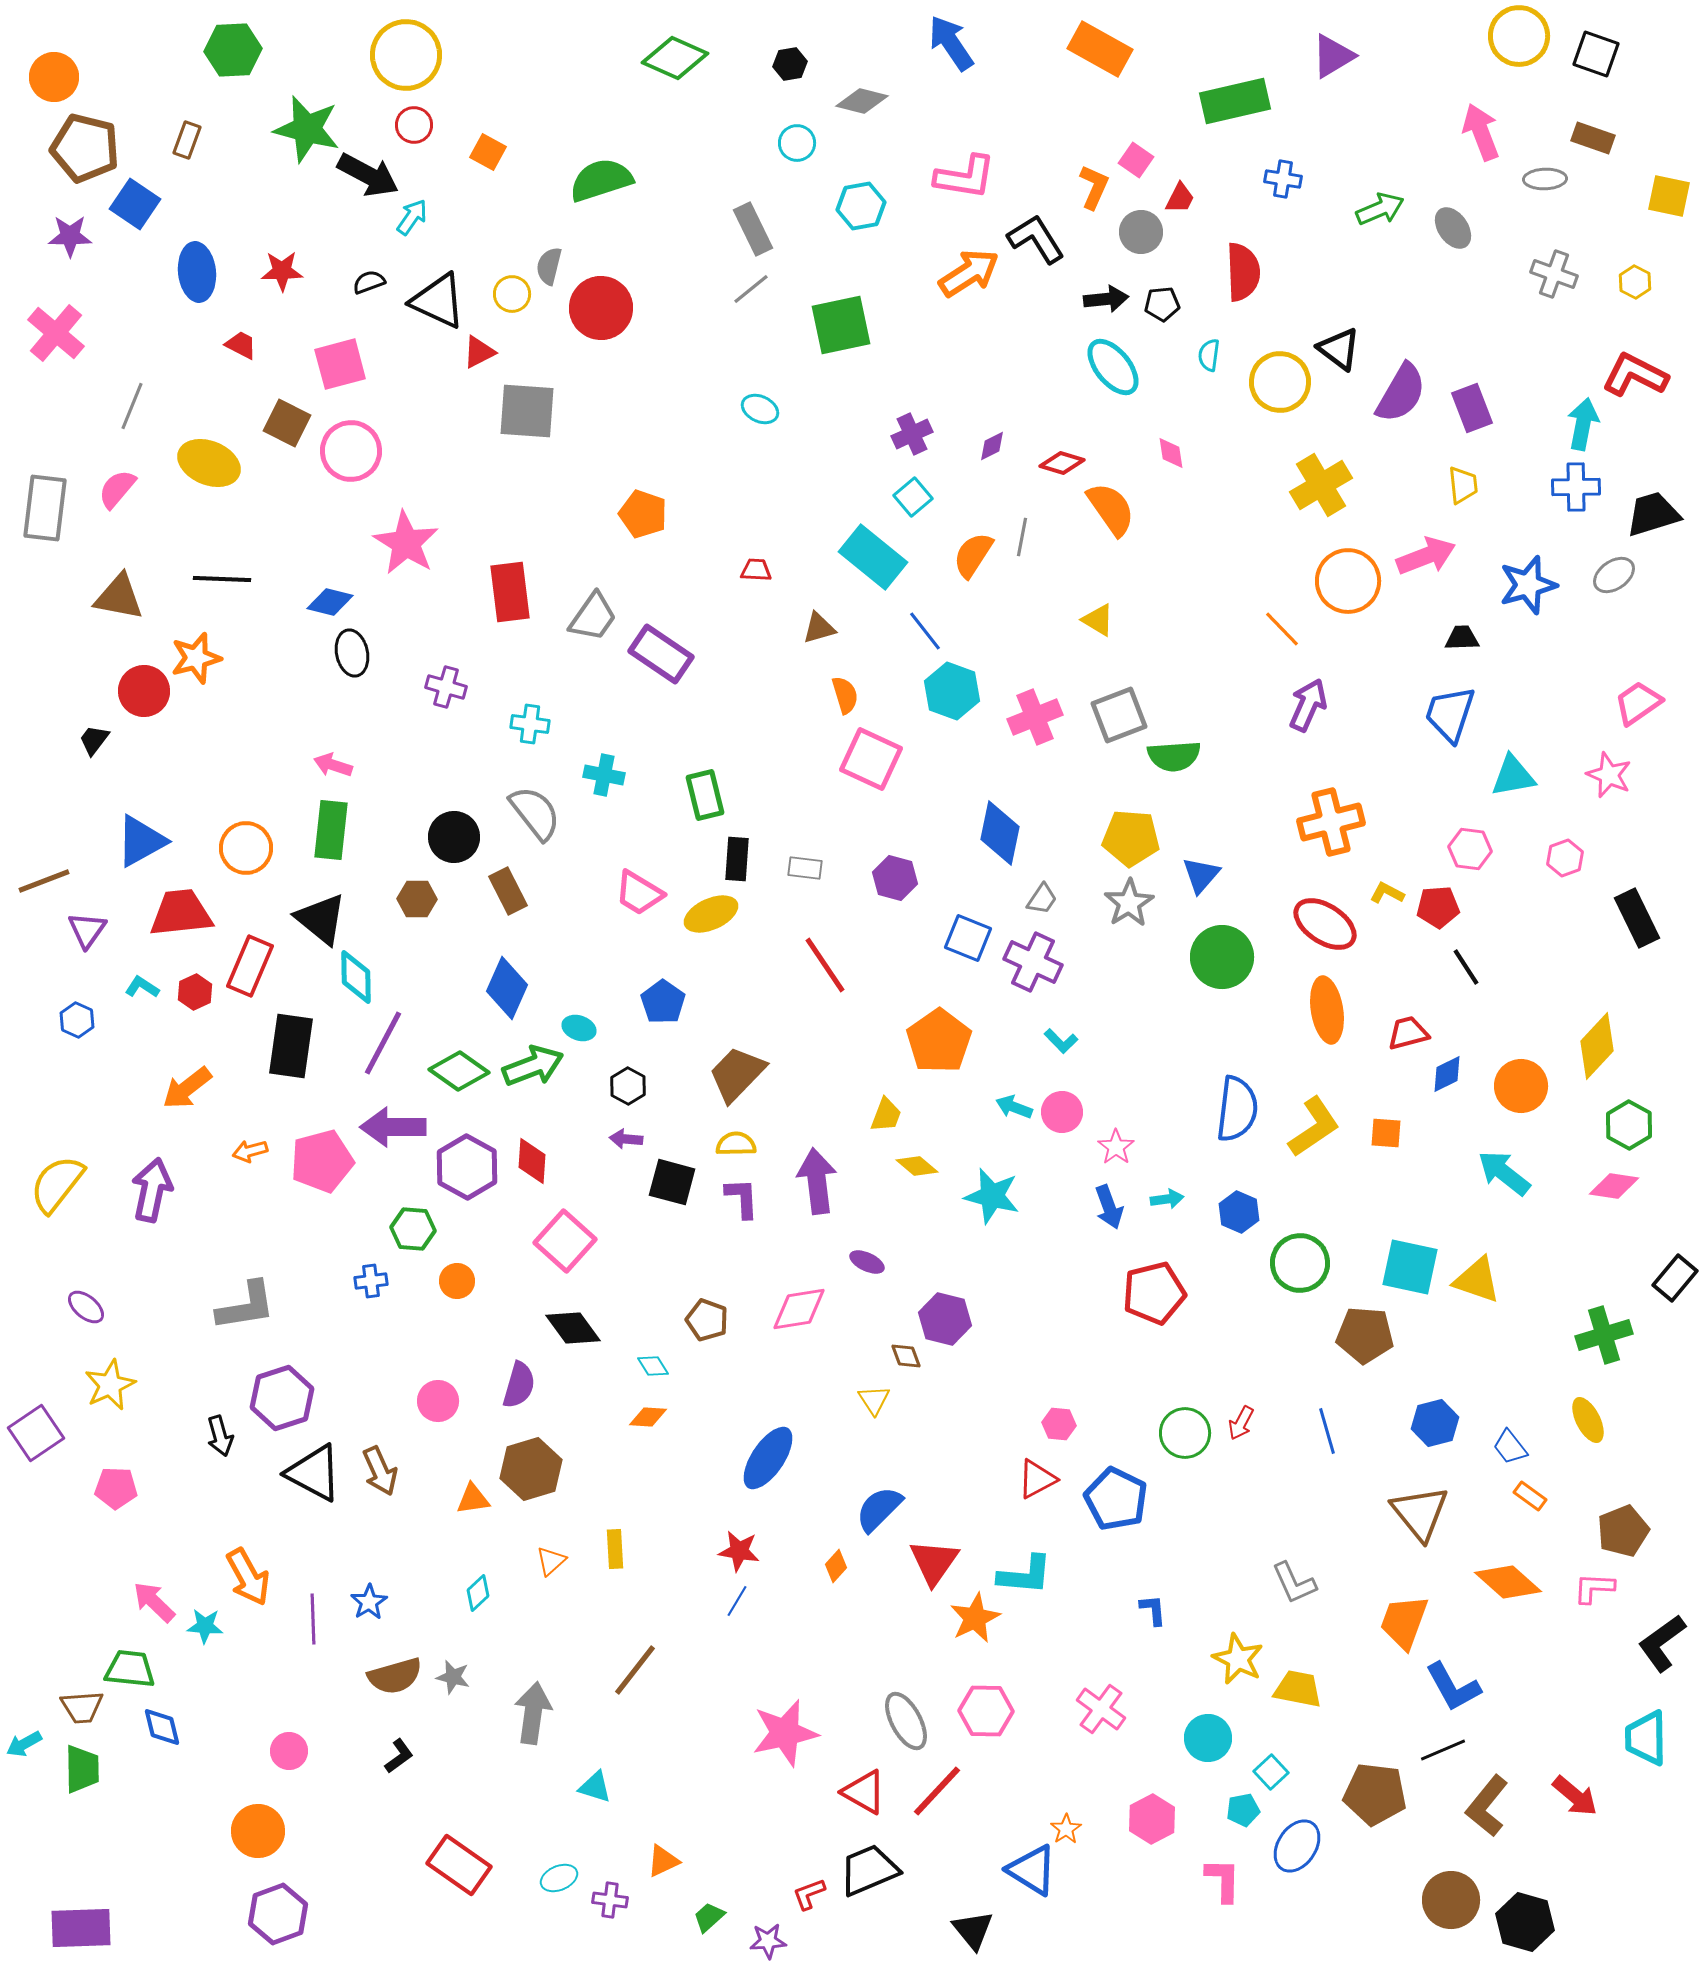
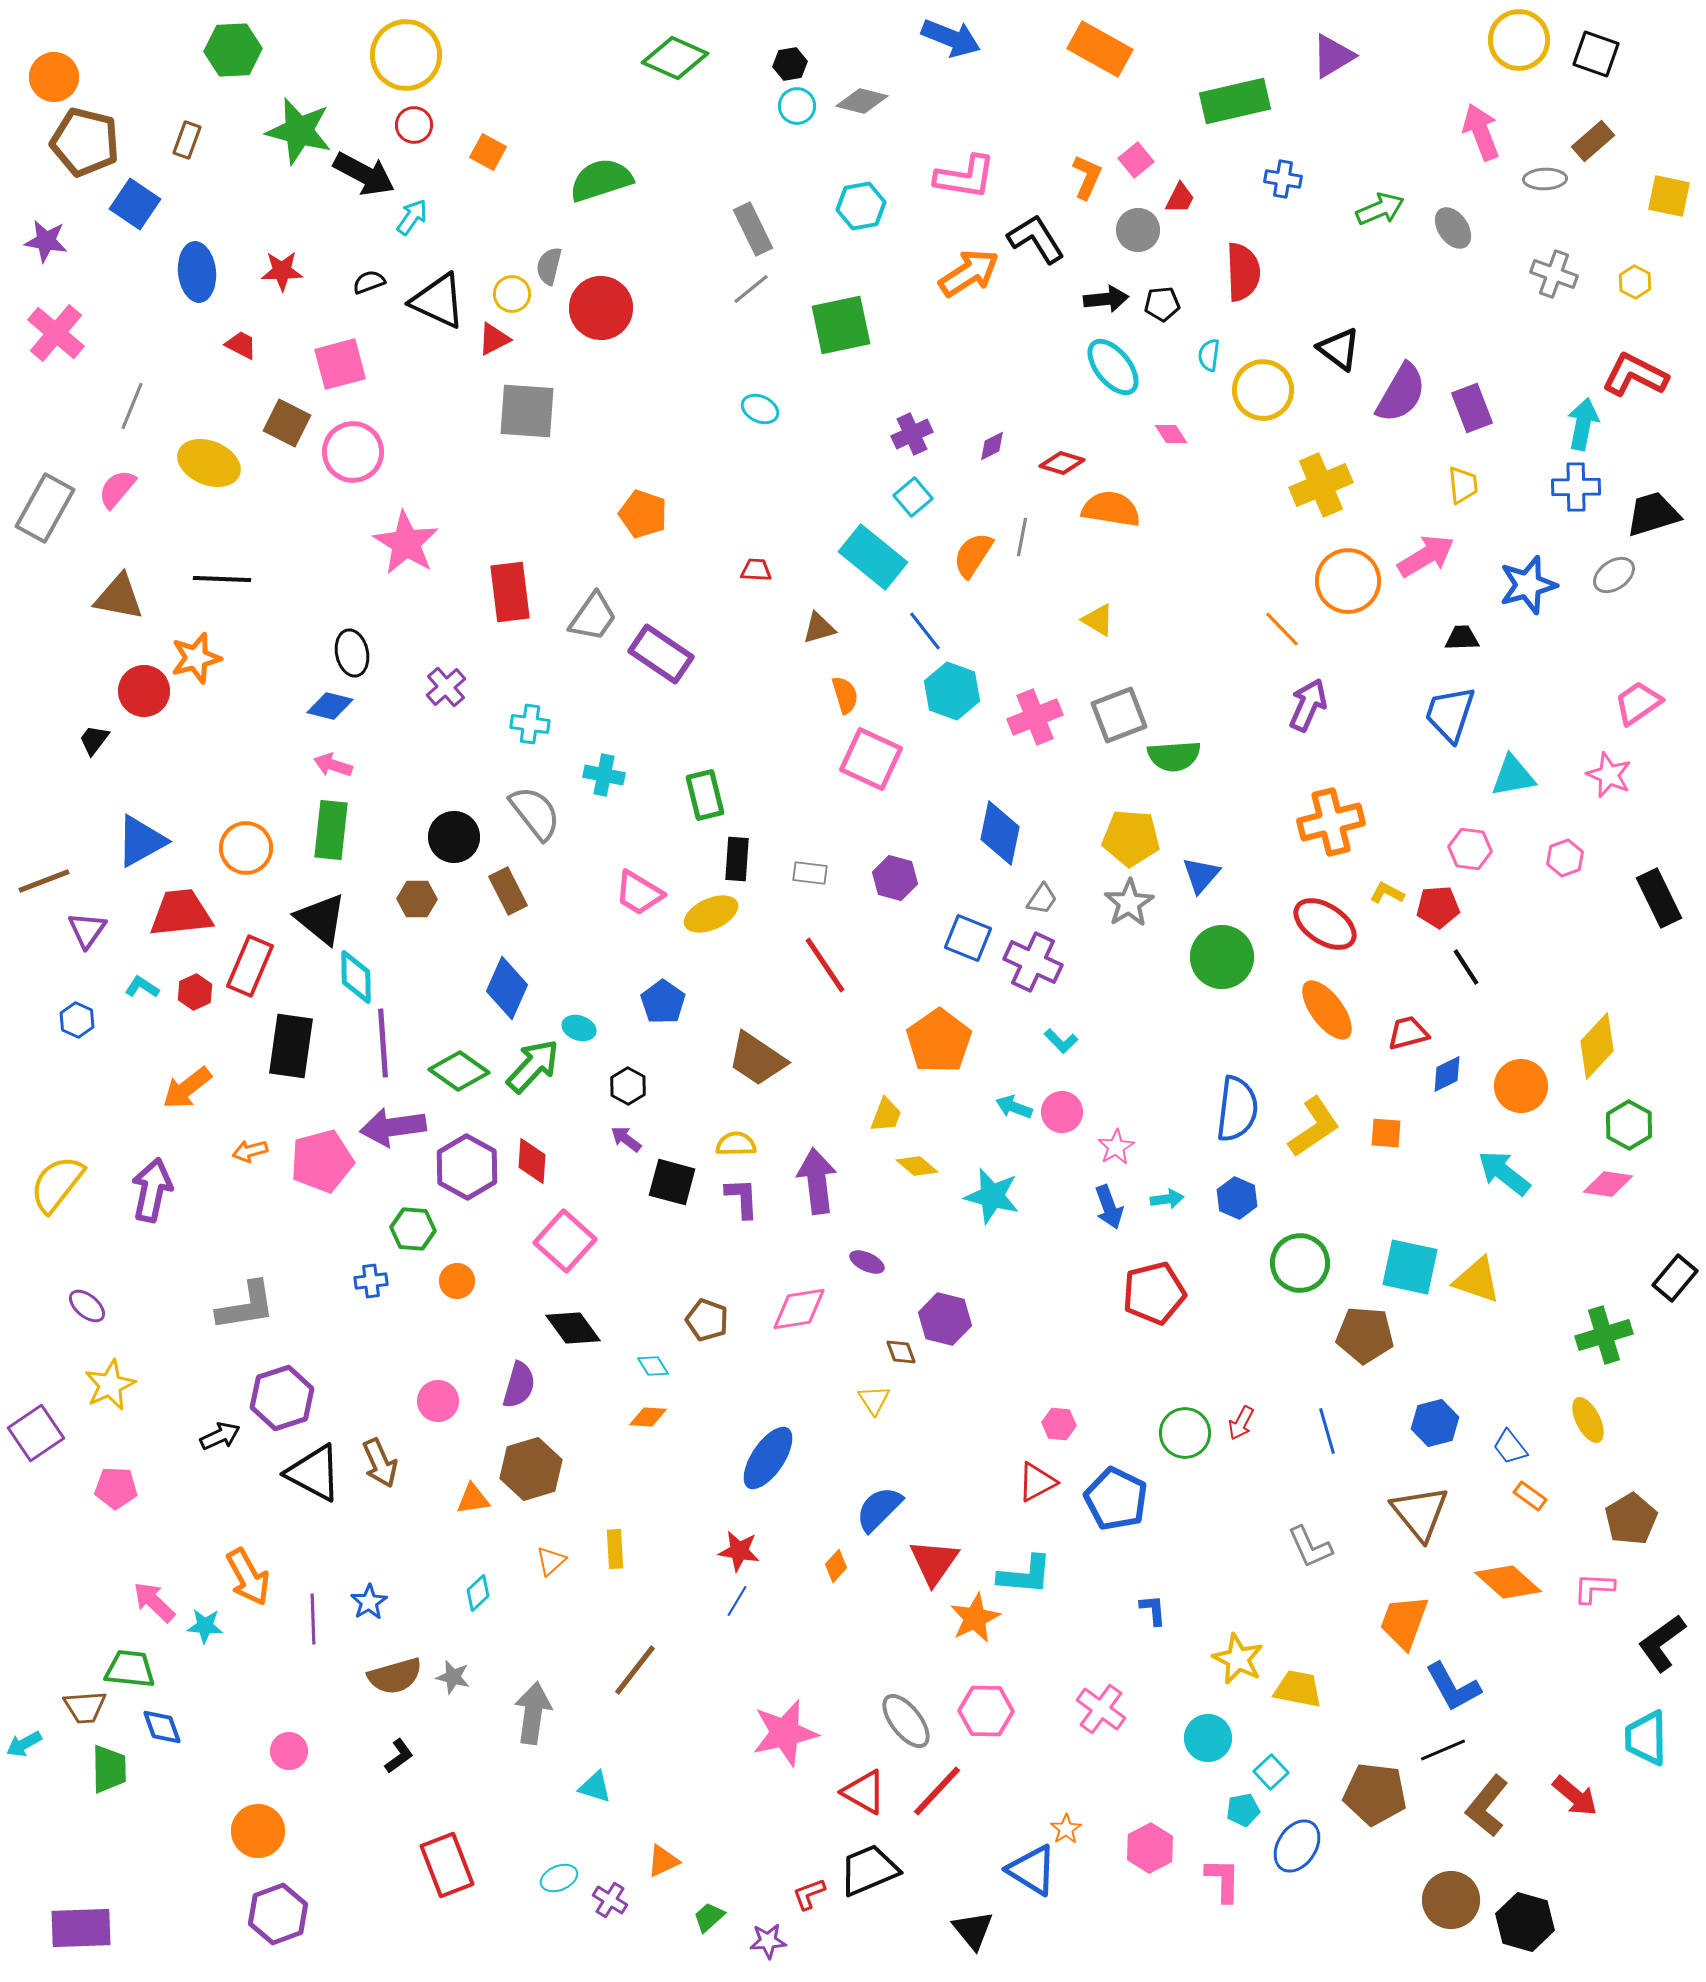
yellow circle at (1519, 36): moved 4 px down
blue arrow at (951, 43): moved 5 px up; rotated 146 degrees clockwise
green star at (307, 129): moved 8 px left, 2 px down
brown rectangle at (1593, 138): moved 3 px down; rotated 60 degrees counterclockwise
cyan circle at (797, 143): moved 37 px up
brown pentagon at (85, 148): moved 6 px up
pink square at (1136, 160): rotated 16 degrees clockwise
black arrow at (368, 175): moved 4 px left, 1 px up
orange L-shape at (1094, 187): moved 7 px left, 10 px up
gray circle at (1141, 232): moved 3 px left, 2 px up
purple star at (70, 236): moved 24 px left, 5 px down; rotated 9 degrees clockwise
red triangle at (479, 352): moved 15 px right, 13 px up
yellow circle at (1280, 382): moved 17 px left, 8 px down
pink circle at (351, 451): moved 2 px right, 1 px down
pink diamond at (1171, 453): moved 19 px up; rotated 24 degrees counterclockwise
yellow cross at (1321, 485): rotated 8 degrees clockwise
gray rectangle at (45, 508): rotated 22 degrees clockwise
orange semicircle at (1111, 509): rotated 46 degrees counterclockwise
pink arrow at (1426, 556): rotated 10 degrees counterclockwise
blue diamond at (330, 602): moved 104 px down
purple cross at (446, 687): rotated 33 degrees clockwise
gray rectangle at (805, 868): moved 5 px right, 5 px down
black rectangle at (1637, 918): moved 22 px right, 20 px up
orange ellipse at (1327, 1010): rotated 28 degrees counterclockwise
purple line at (383, 1043): rotated 32 degrees counterclockwise
green arrow at (533, 1066): rotated 26 degrees counterclockwise
brown trapezoid at (737, 1074): moved 20 px right, 15 px up; rotated 100 degrees counterclockwise
purple arrow at (393, 1127): rotated 8 degrees counterclockwise
purple arrow at (626, 1139): rotated 32 degrees clockwise
pink star at (1116, 1147): rotated 6 degrees clockwise
pink diamond at (1614, 1186): moved 6 px left, 2 px up
blue hexagon at (1239, 1212): moved 2 px left, 14 px up
purple ellipse at (86, 1307): moved 1 px right, 1 px up
brown diamond at (906, 1356): moved 5 px left, 4 px up
black arrow at (220, 1436): rotated 99 degrees counterclockwise
brown arrow at (380, 1471): moved 8 px up
red triangle at (1037, 1479): moved 3 px down
brown pentagon at (1623, 1531): moved 8 px right, 12 px up; rotated 9 degrees counterclockwise
gray L-shape at (1294, 1583): moved 16 px right, 36 px up
brown trapezoid at (82, 1707): moved 3 px right
gray ellipse at (906, 1721): rotated 10 degrees counterclockwise
blue diamond at (162, 1727): rotated 6 degrees counterclockwise
green trapezoid at (82, 1769): moved 27 px right
pink hexagon at (1152, 1819): moved 2 px left, 29 px down
red rectangle at (459, 1865): moved 12 px left; rotated 34 degrees clockwise
purple cross at (610, 1900): rotated 24 degrees clockwise
